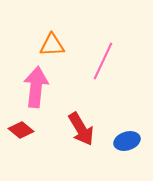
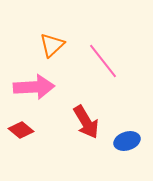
orange triangle: rotated 40 degrees counterclockwise
pink line: rotated 63 degrees counterclockwise
pink arrow: moved 2 px left; rotated 81 degrees clockwise
red arrow: moved 5 px right, 7 px up
